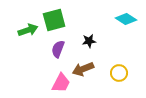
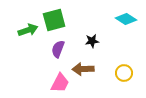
black star: moved 3 px right
brown arrow: rotated 20 degrees clockwise
yellow circle: moved 5 px right
pink trapezoid: moved 1 px left
